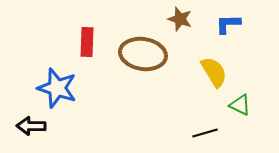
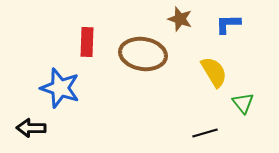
blue star: moved 3 px right
green triangle: moved 3 px right, 2 px up; rotated 25 degrees clockwise
black arrow: moved 2 px down
